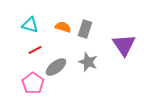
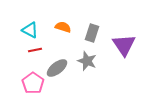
cyan triangle: moved 5 px down; rotated 12 degrees clockwise
gray rectangle: moved 7 px right, 4 px down
red line: rotated 16 degrees clockwise
gray star: moved 1 px left, 1 px up
gray ellipse: moved 1 px right, 1 px down
